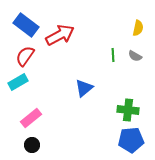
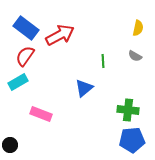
blue rectangle: moved 3 px down
green line: moved 10 px left, 6 px down
pink rectangle: moved 10 px right, 4 px up; rotated 60 degrees clockwise
blue pentagon: moved 1 px right
black circle: moved 22 px left
